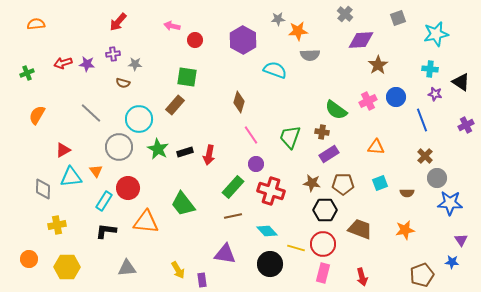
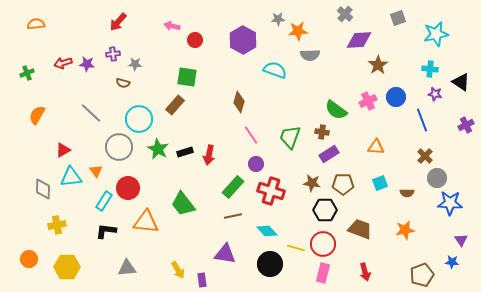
purple diamond at (361, 40): moved 2 px left
red arrow at (362, 277): moved 3 px right, 5 px up
